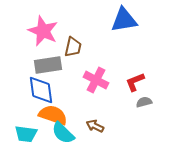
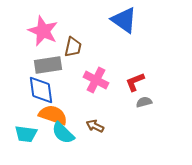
blue triangle: rotated 44 degrees clockwise
